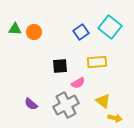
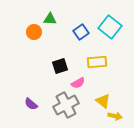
green triangle: moved 35 px right, 10 px up
black square: rotated 14 degrees counterclockwise
yellow arrow: moved 2 px up
